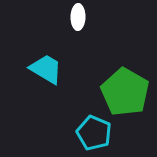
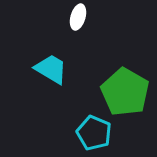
white ellipse: rotated 15 degrees clockwise
cyan trapezoid: moved 5 px right
